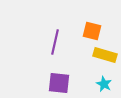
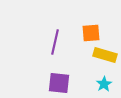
orange square: moved 1 px left, 2 px down; rotated 18 degrees counterclockwise
cyan star: rotated 14 degrees clockwise
